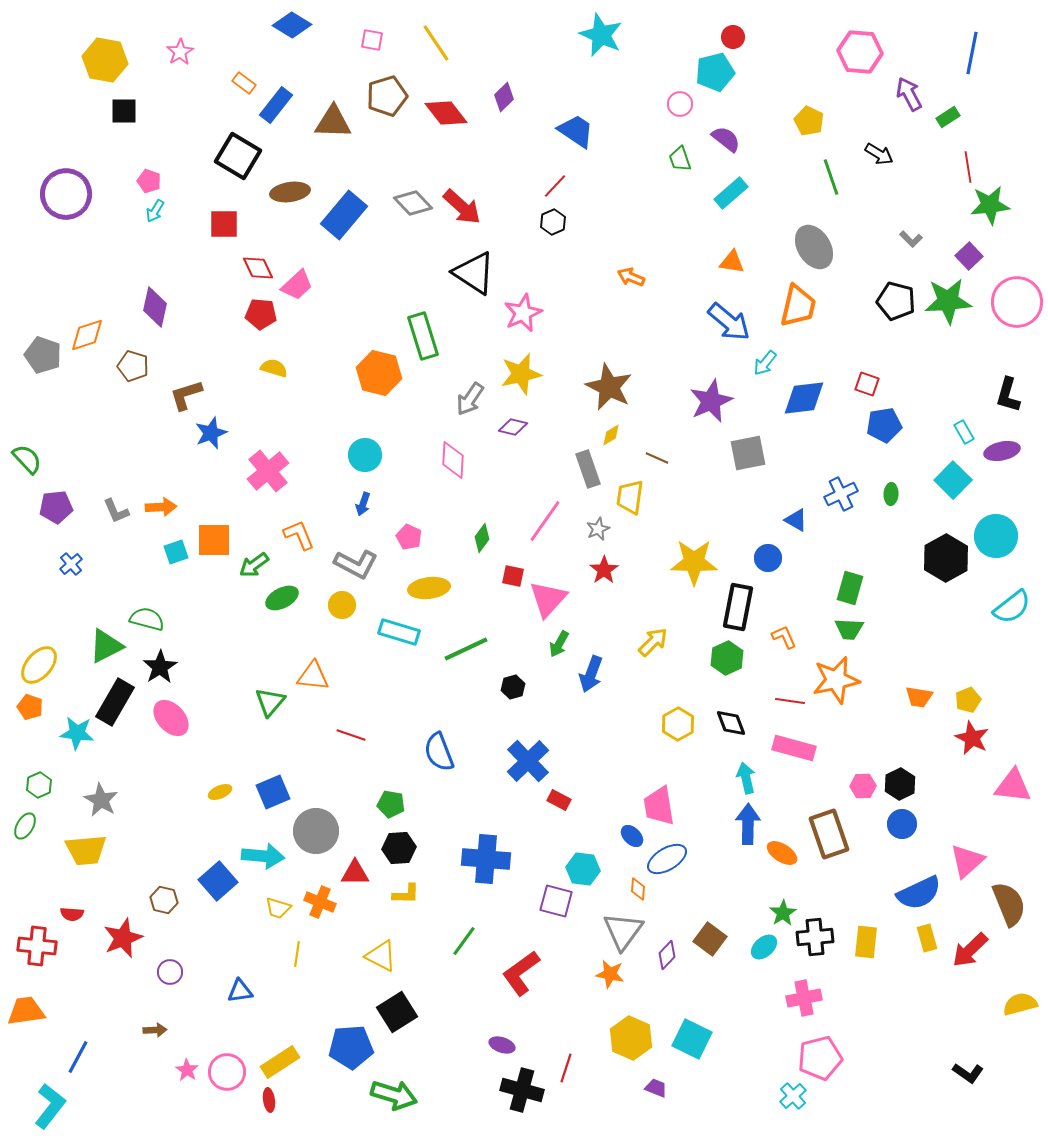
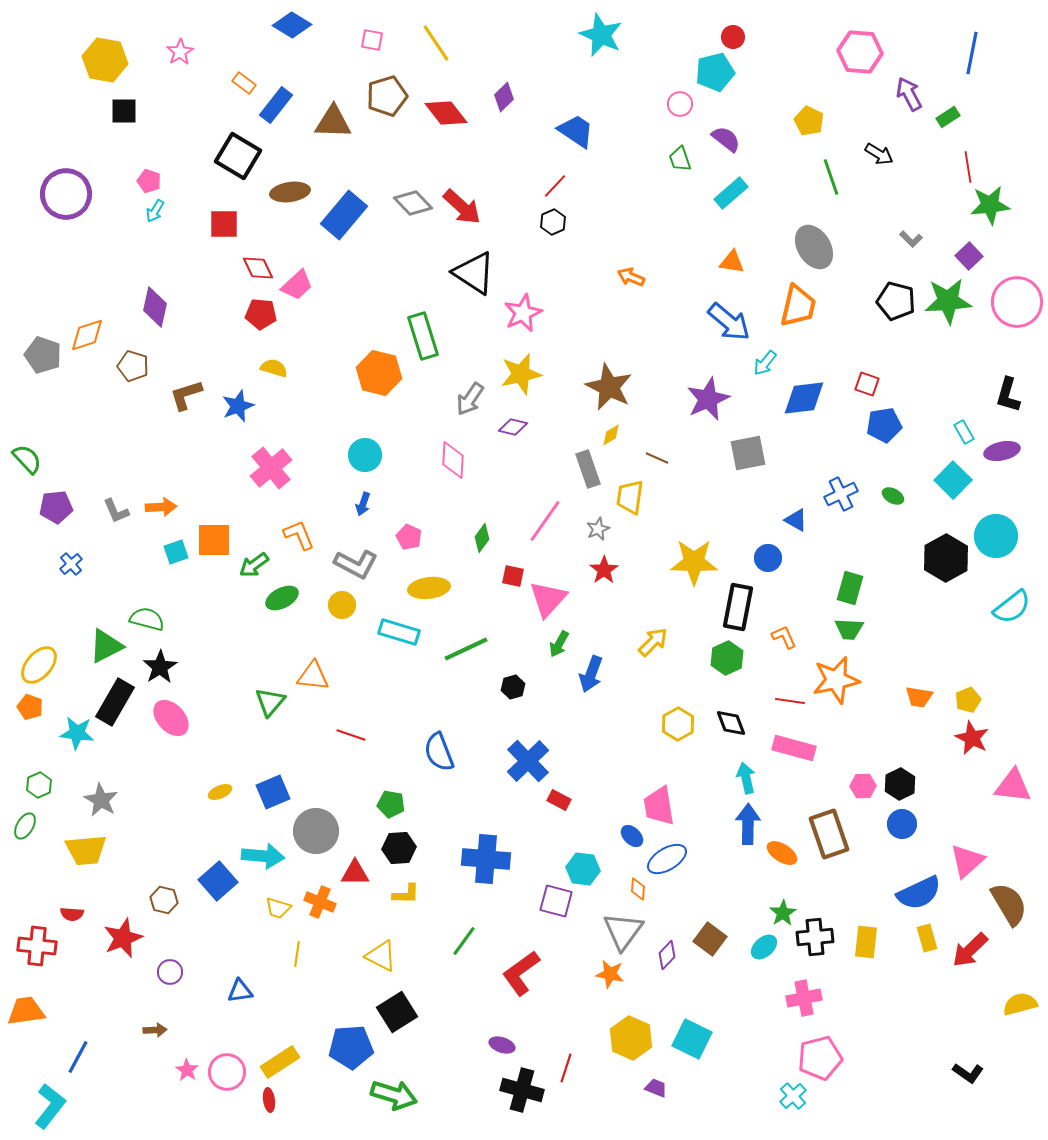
purple star at (711, 401): moved 3 px left, 2 px up
blue star at (211, 433): moved 27 px right, 27 px up
pink cross at (268, 471): moved 3 px right, 3 px up
green ellipse at (891, 494): moved 2 px right, 2 px down; rotated 65 degrees counterclockwise
brown semicircle at (1009, 904): rotated 9 degrees counterclockwise
